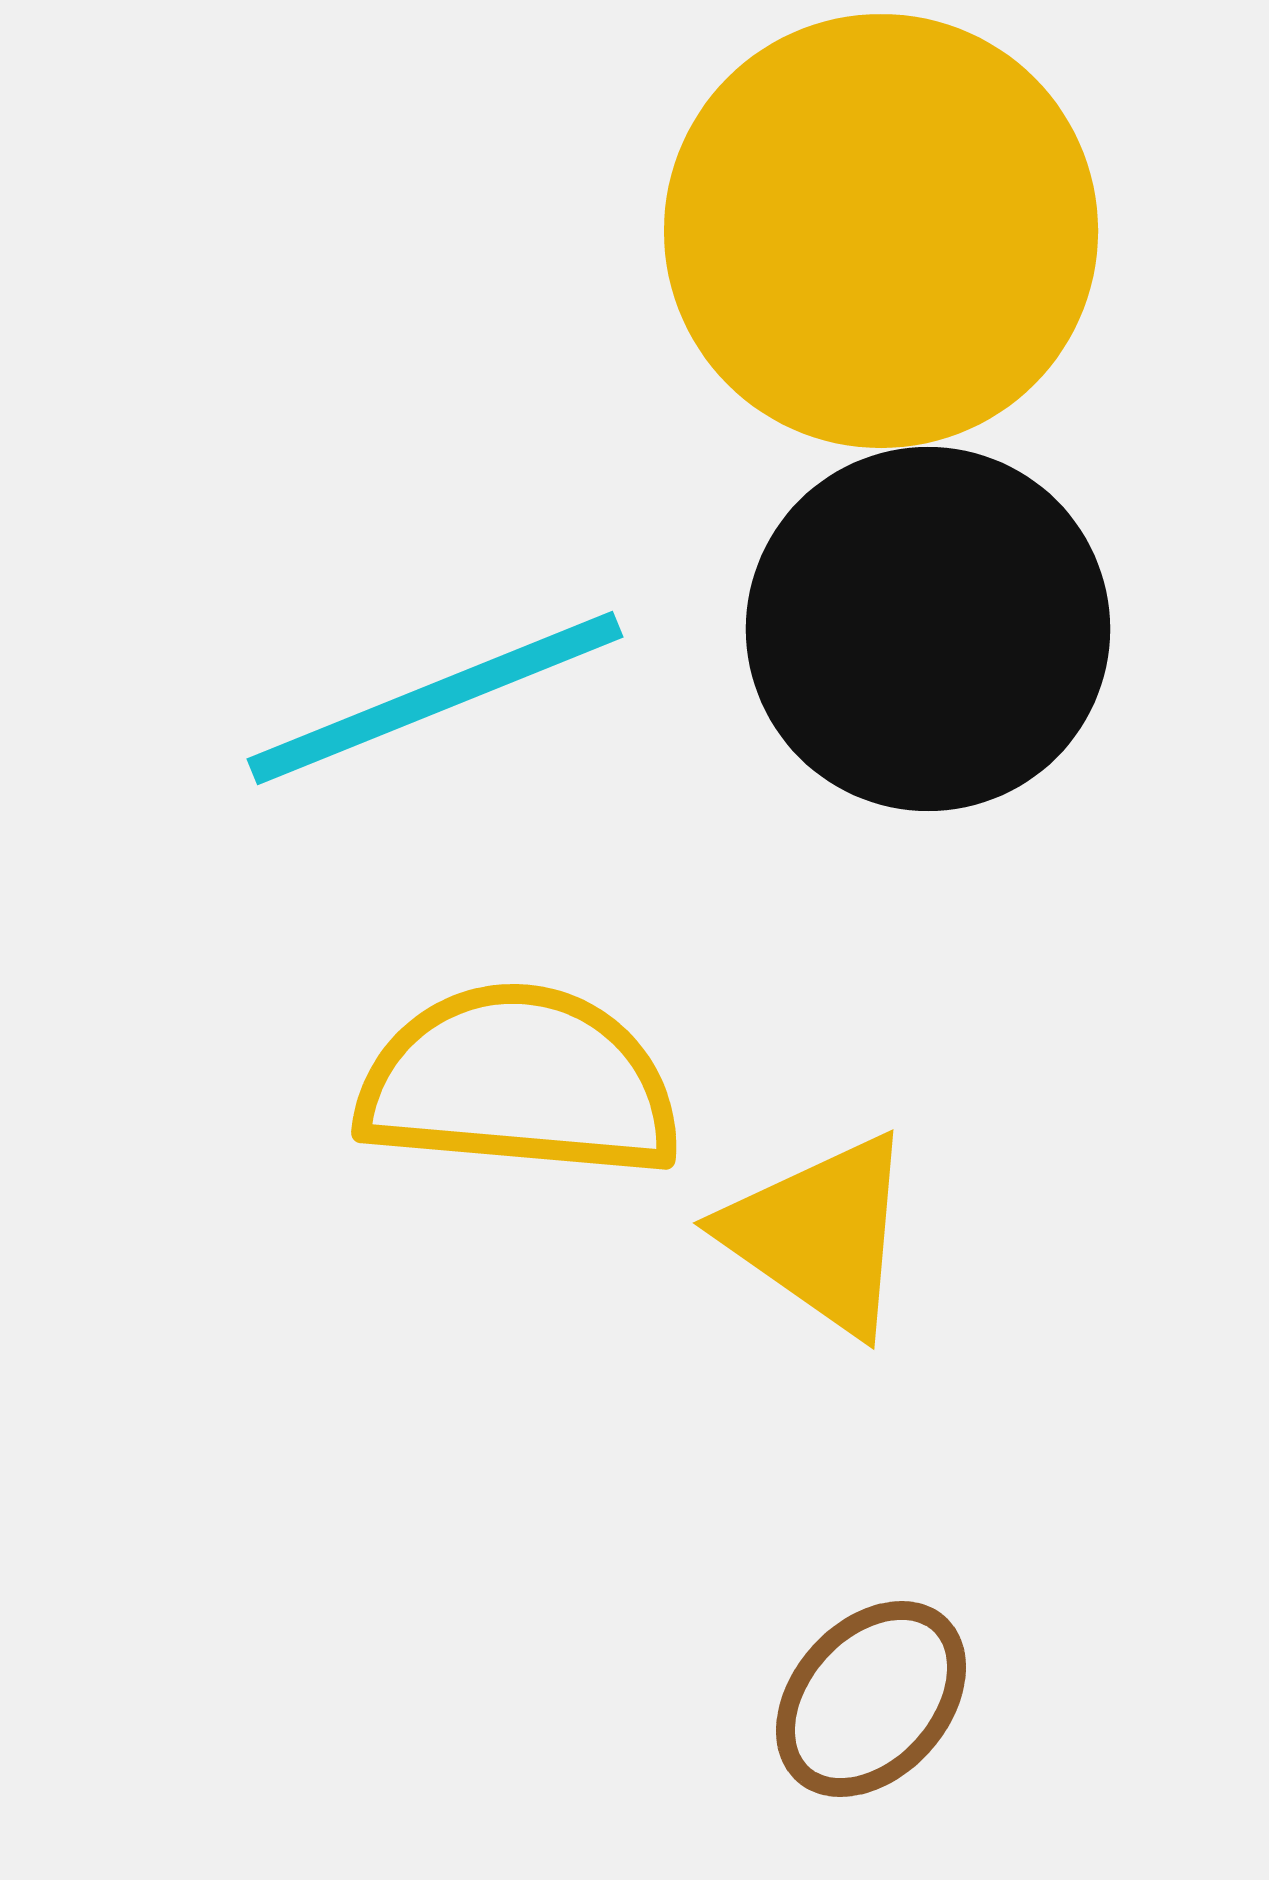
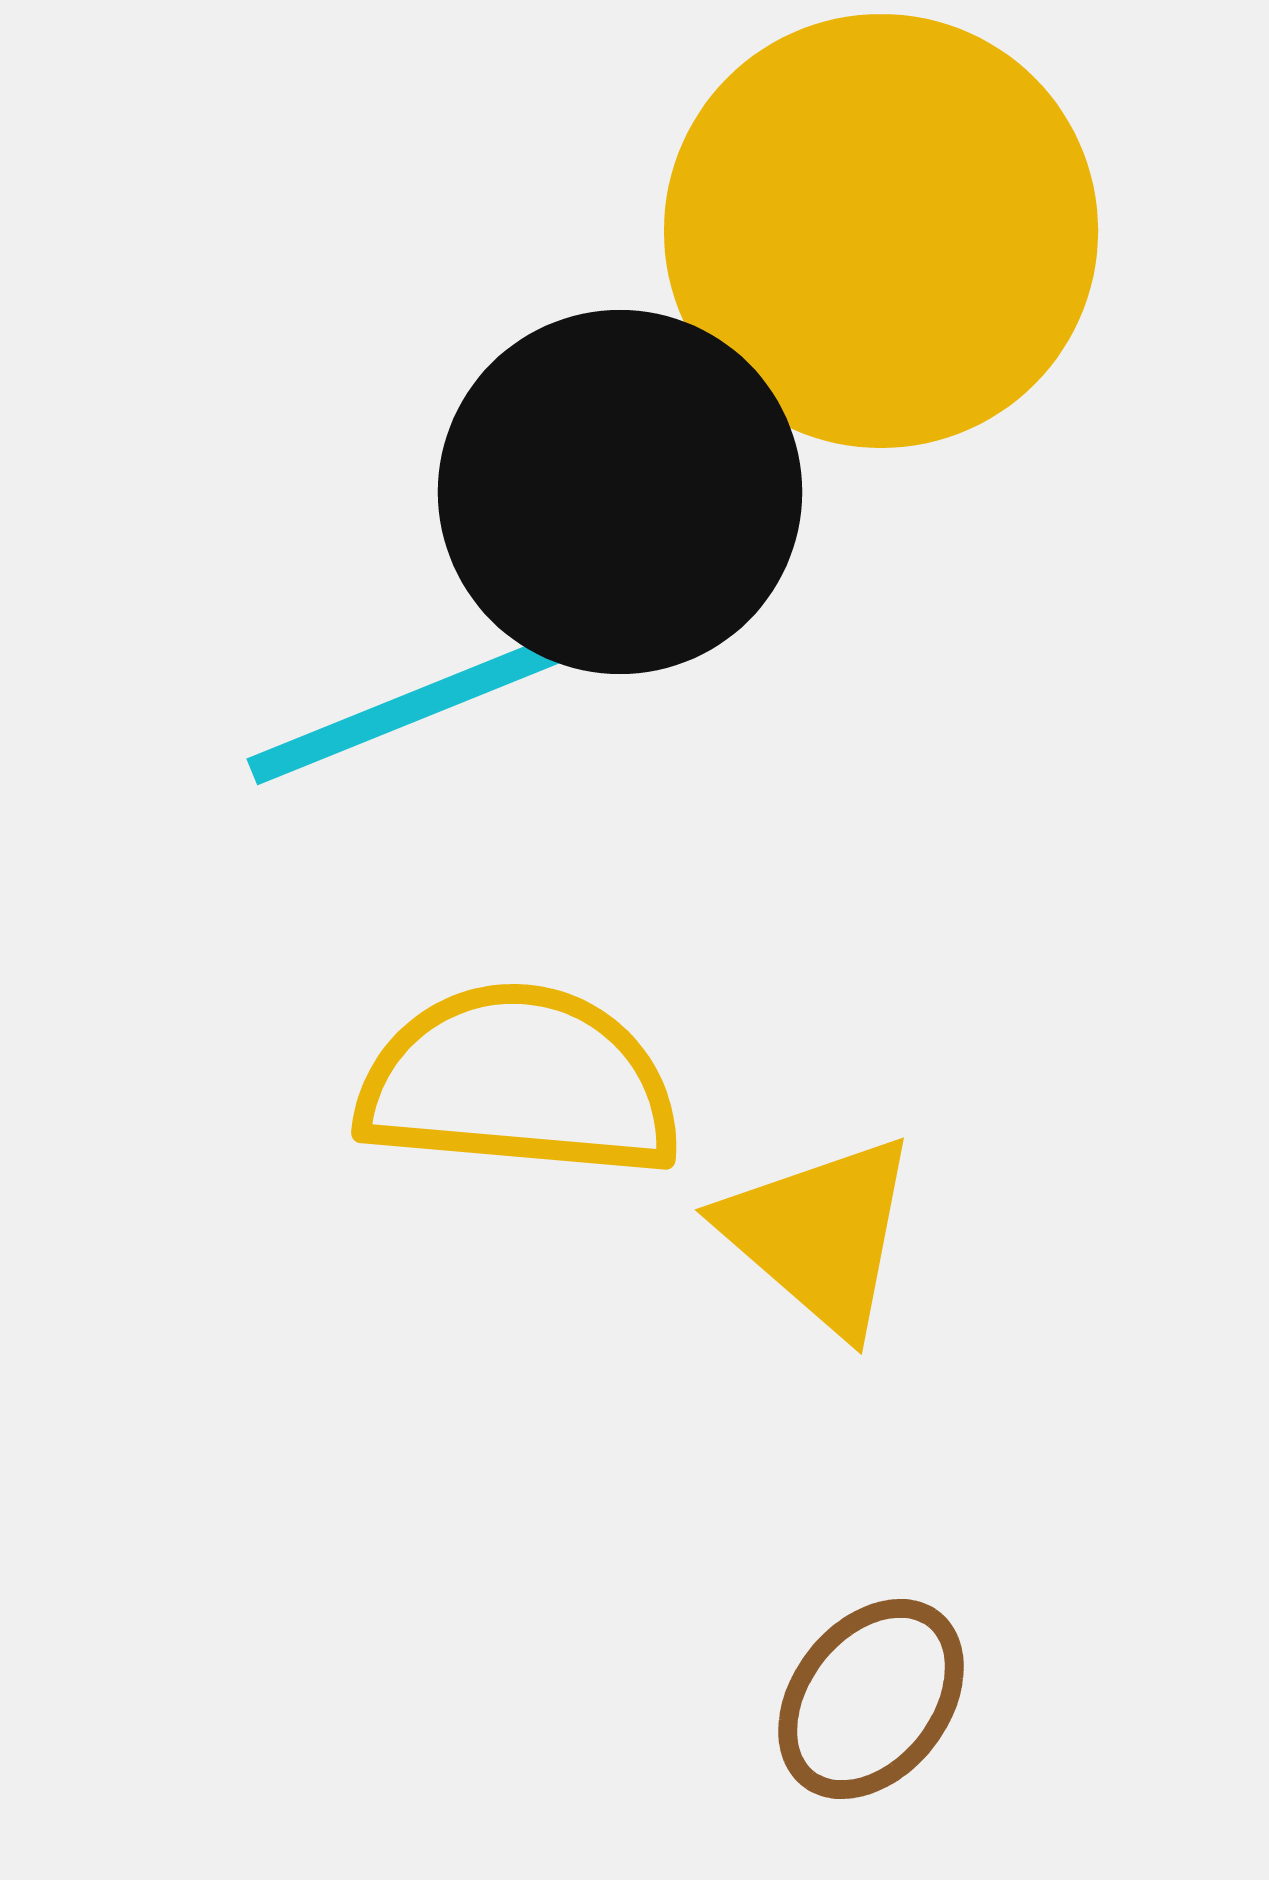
black circle: moved 308 px left, 137 px up
yellow triangle: rotated 6 degrees clockwise
brown ellipse: rotated 4 degrees counterclockwise
